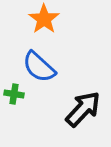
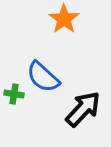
orange star: moved 20 px right
blue semicircle: moved 4 px right, 10 px down
